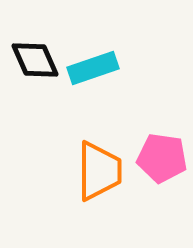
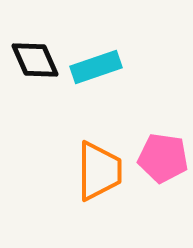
cyan rectangle: moved 3 px right, 1 px up
pink pentagon: moved 1 px right
